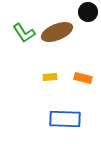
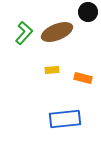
green L-shape: rotated 105 degrees counterclockwise
yellow rectangle: moved 2 px right, 7 px up
blue rectangle: rotated 8 degrees counterclockwise
